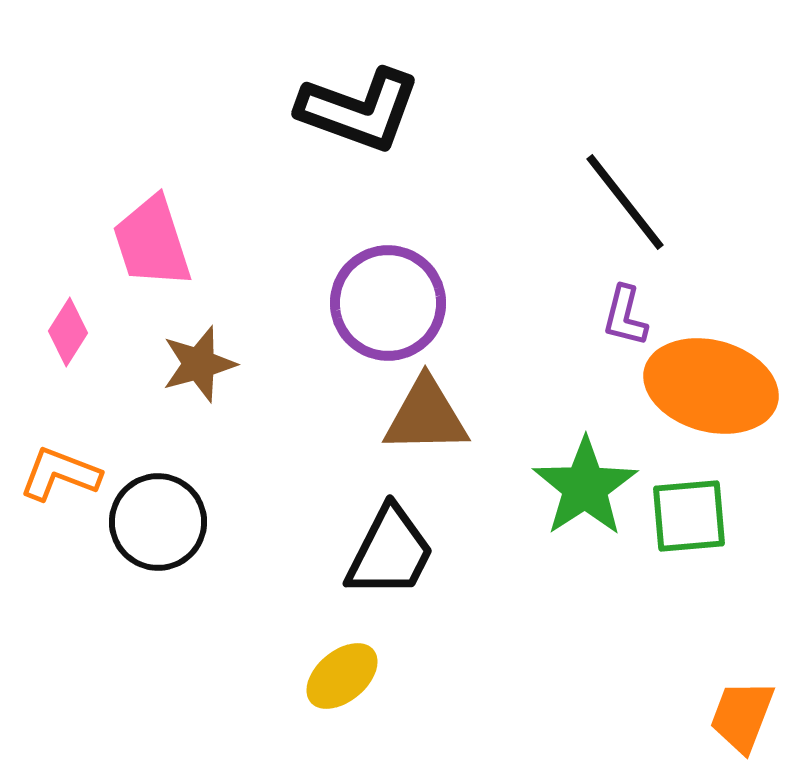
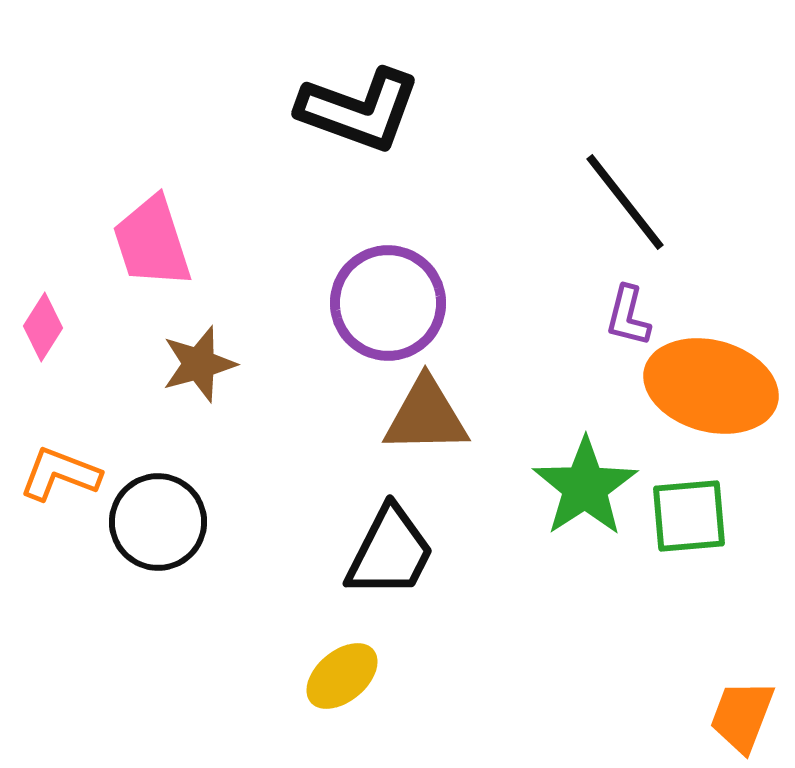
purple L-shape: moved 3 px right
pink diamond: moved 25 px left, 5 px up
